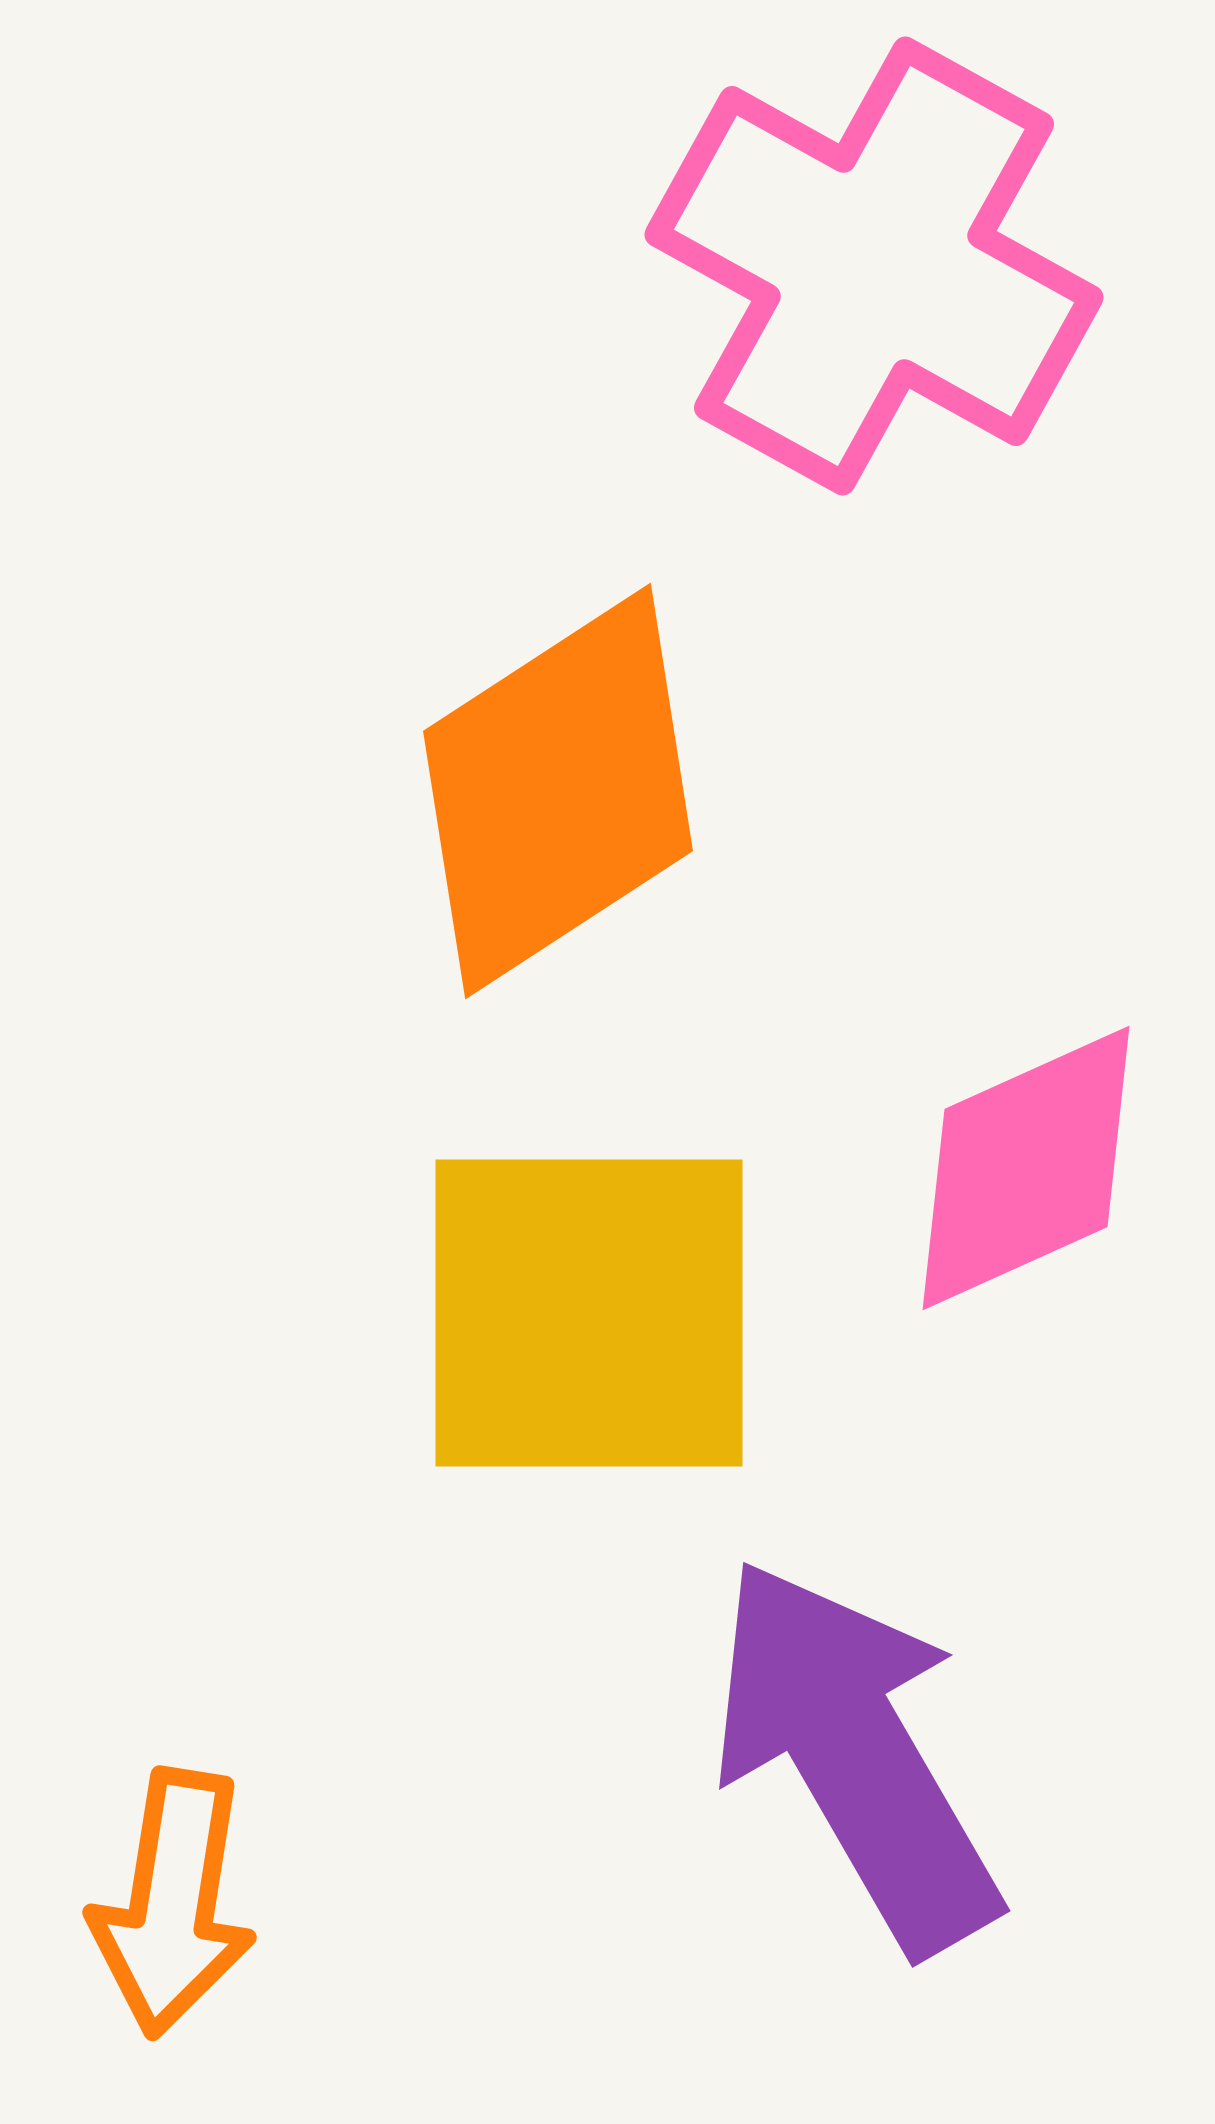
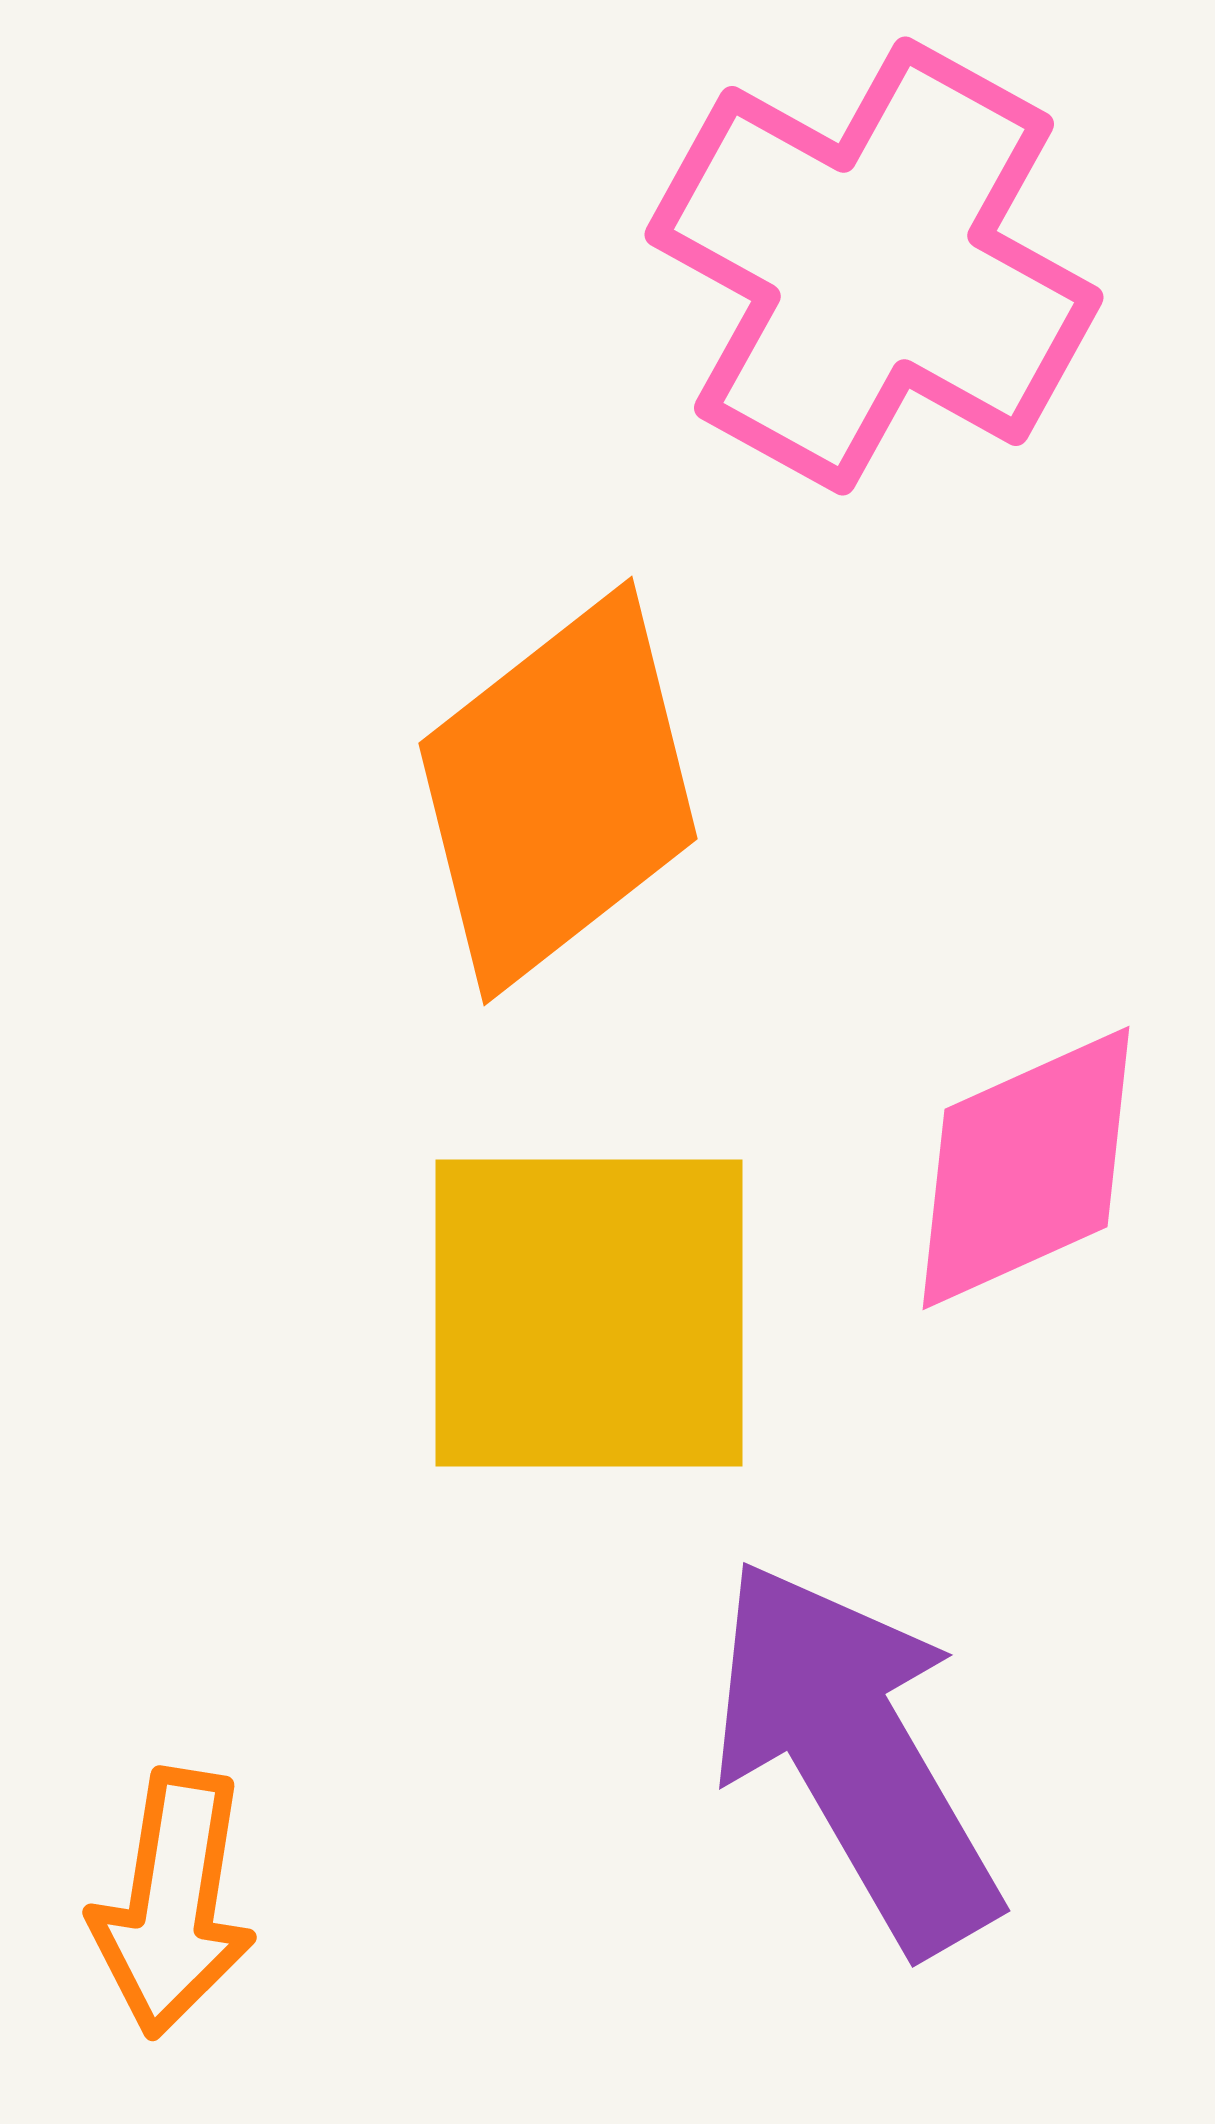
orange diamond: rotated 5 degrees counterclockwise
